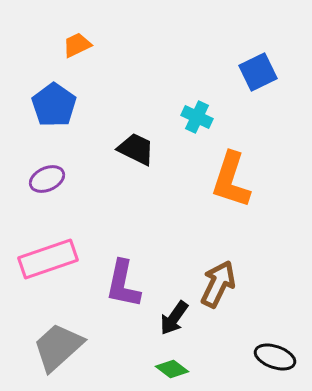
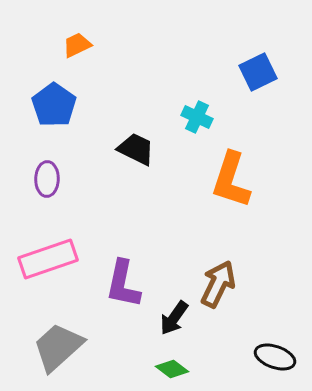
purple ellipse: rotated 64 degrees counterclockwise
